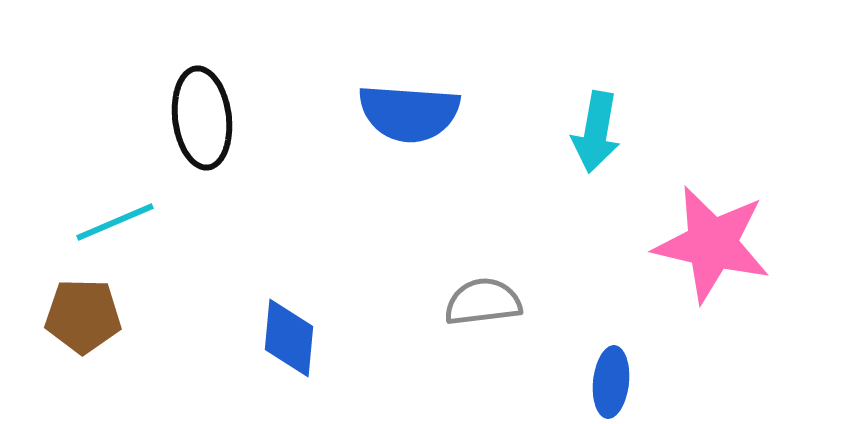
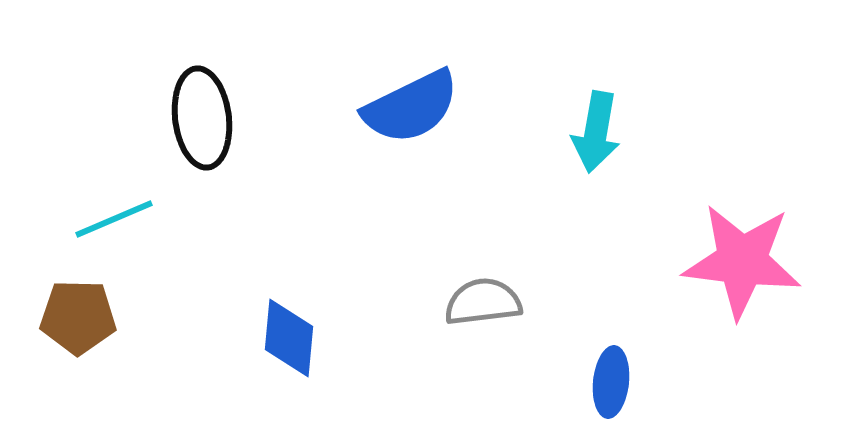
blue semicircle: moved 2 px right, 6 px up; rotated 30 degrees counterclockwise
cyan line: moved 1 px left, 3 px up
pink star: moved 30 px right, 17 px down; rotated 6 degrees counterclockwise
brown pentagon: moved 5 px left, 1 px down
